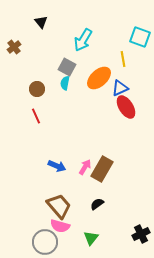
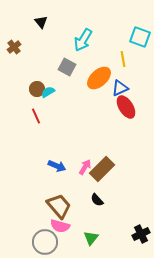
cyan semicircle: moved 17 px left, 9 px down; rotated 48 degrees clockwise
brown rectangle: rotated 15 degrees clockwise
black semicircle: moved 4 px up; rotated 96 degrees counterclockwise
